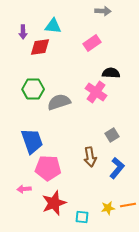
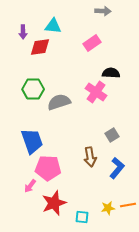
pink arrow: moved 6 px right, 3 px up; rotated 48 degrees counterclockwise
